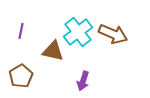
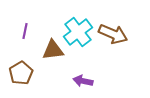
purple line: moved 4 px right
brown triangle: moved 1 px up; rotated 20 degrees counterclockwise
brown pentagon: moved 3 px up
purple arrow: rotated 84 degrees clockwise
